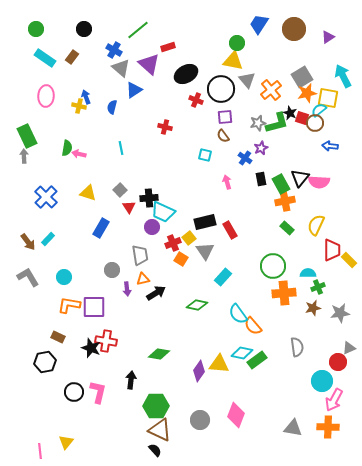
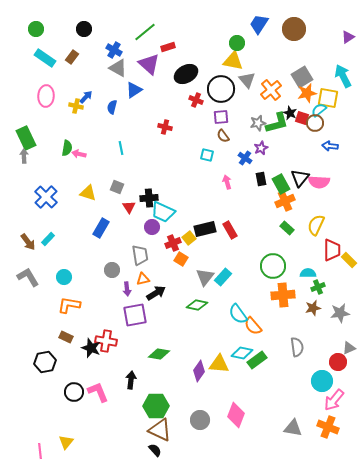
green line at (138, 30): moved 7 px right, 2 px down
purple triangle at (328, 37): moved 20 px right
gray triangle at (121, 68): moved 3 px left; rotated 12 degrees counterclockwise
blue arrow at (86, 97): rotated 64 degrees clockwise
yellow cross at (79, 106): moved 3 px left
purple square at (225, 117): moved 4 px left
green rectangle at (27, 136): moved 1 px left, 2 px down
cyan square at (205, 155): moved 2 px right
gray square at (120, 190): moved 3 px left, 3 px up; rotated 24 degrees counterclockwise
orange cross at (285, 201): rotated 12 degrees counterclockwise
black rectangle at (205, 222): moved 7 px down
gray triangle at (205, 251): moved 26 px down; rotated 12 degrees clockwise
orange cross at (284, 293): moved 1 px left, 2 px down
purple square at (94, 307): moved 41 px right, 8 px down; rotated 10 degrees counterclockwise
brown rectangle at (58, 337): moved 8 px right
pink L-shape at (98, 392): rotated 35 degrees counterclockwise
pink arrow at (334, 400): rotated 10 degrees clockwise
orange cross at (328, 427): rotated 20 degrees clockwise
